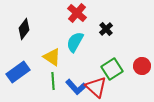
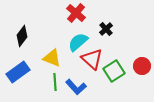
red cross: moved 1 px left
black diamond: moved 2 px left, 7 px down
cyan semicircle: moved 3 px right; rotated 20 degrees clockwise
yellow triangle: moved 1 px down; rotated 12 degrees counterclockwise
green square: moved 2 px right, 2 px down
green line: moved 2 px right, 1 px down
red triangle: moved 4 px left, 28 px up
